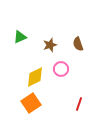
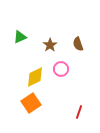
brown star: rotated 16 degrees counterclockwise
red line: moved 8 px down
